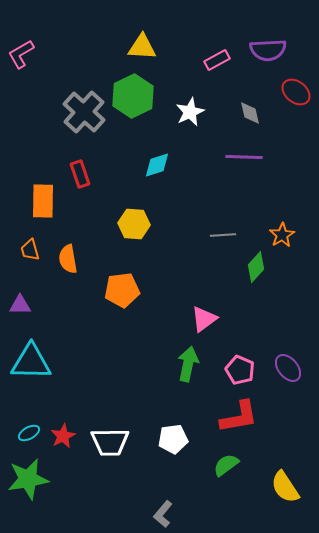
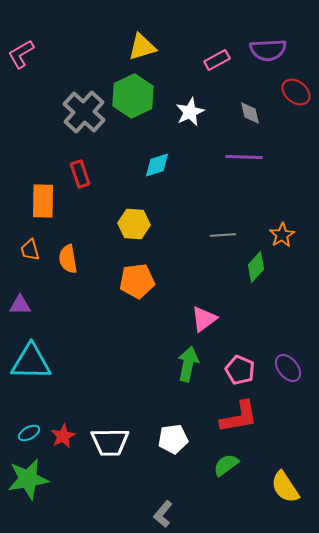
yellow triangle: rotated 20 degrees counterclockwise
orange pentagon: moved 15 px right, 9 px up
